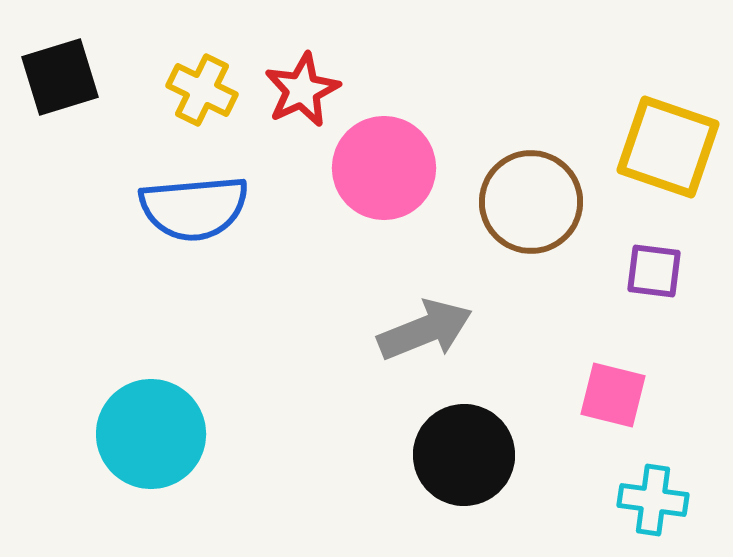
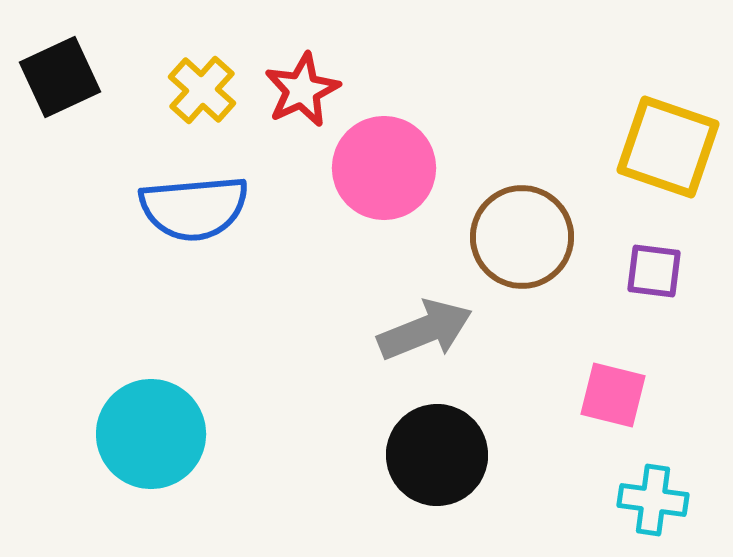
black square: rotated 8 degrees counterclockwise
yellow cross: rotated 16 degrees clockwise
brown circle: moved 9 px left, 35 px down
black circle: moved 27 px left
